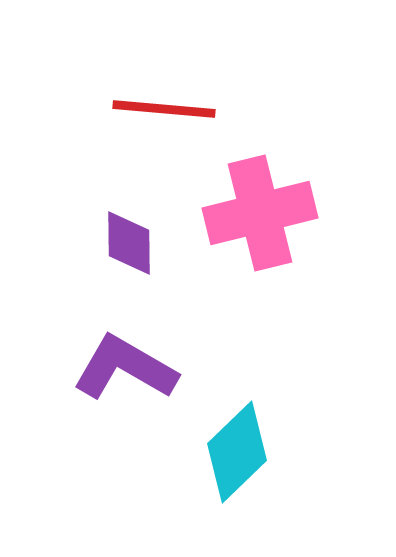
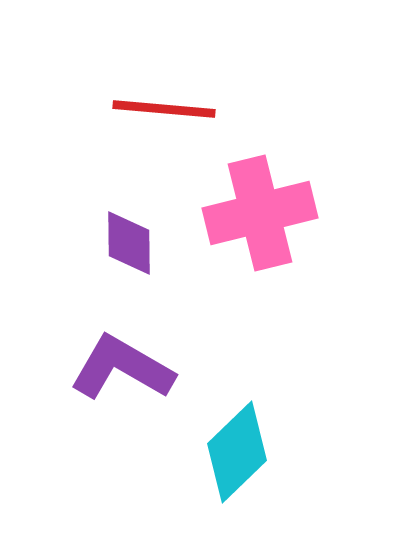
purple L-shape: moved 3 px left
